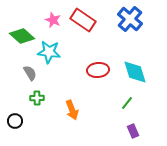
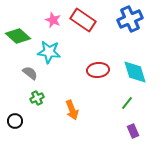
blue cross: rotated 25 degrees clockwise
green diamond: moved 4 px left
gray semicircle: rotated 21 degrees counterclockwise
green cross: rotated 24 degrees counterclockwise
